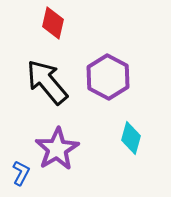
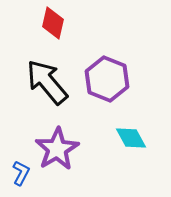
purple hexagon: moved 1 px left, 2 px down; rotated 6 degrees counterclockwise
cyan diamond: rotated 44 degrees counterclockwise
